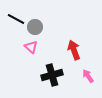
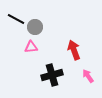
pink triangle: rotated 48 degrees counterclockwise
